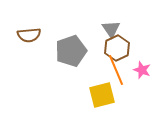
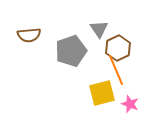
gray triangle: moved 12 px left
brown hexagon: moved 1 px right
pink star: moved 12 px left, 34 px down
yellow square: moved 2 px up
